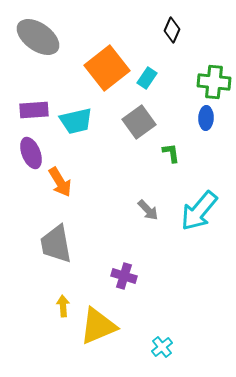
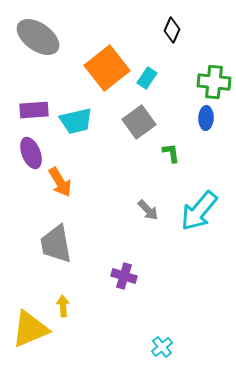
yellow triangle: moved 68 px left, 3 px down
